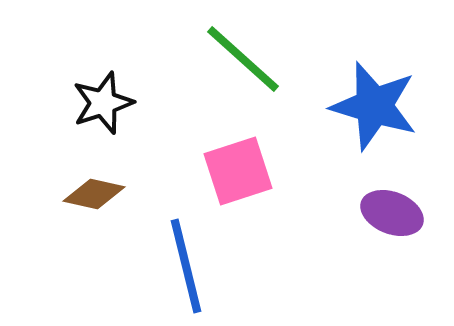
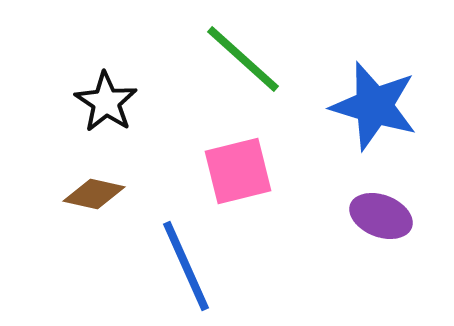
black star: moved 3 px right, 1 px up; rotated 20 degrees counterclockwise
pink square: rotated 4 degrees clockwise
purple ellipse: moved 11 px left, 3 px down
blue line: rotated 10 degrees counterclockwise
